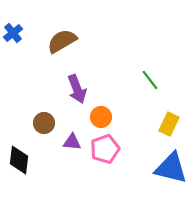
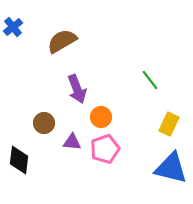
blue cross: moved 6 px up
